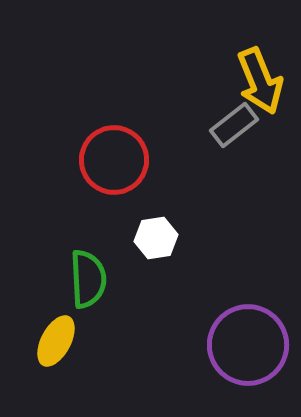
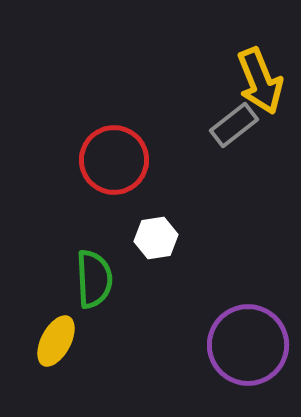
green semicircle: moved 6 px right
